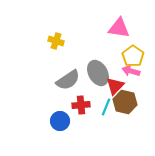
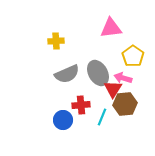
pink triangle: moved 8 px left; rotated 15 degrees counterclockwise
yellow cross: rotated 21 degrees counterclockwise
pink arrow: moved 8 px left, 7 px down
gray semicircle: moved 1 px left, 6 px up; rotated 10 degrees clockwise
red triangle: moved 2 px left, 3 px down; rotated 12 degrees counterclockwise
brown hexagon: moved 2 px down; rotated 20 degrees counterclockwise
cyan line: moved 4 px left, 10 px down
blue circle: moved 3 px right, 1 px up
